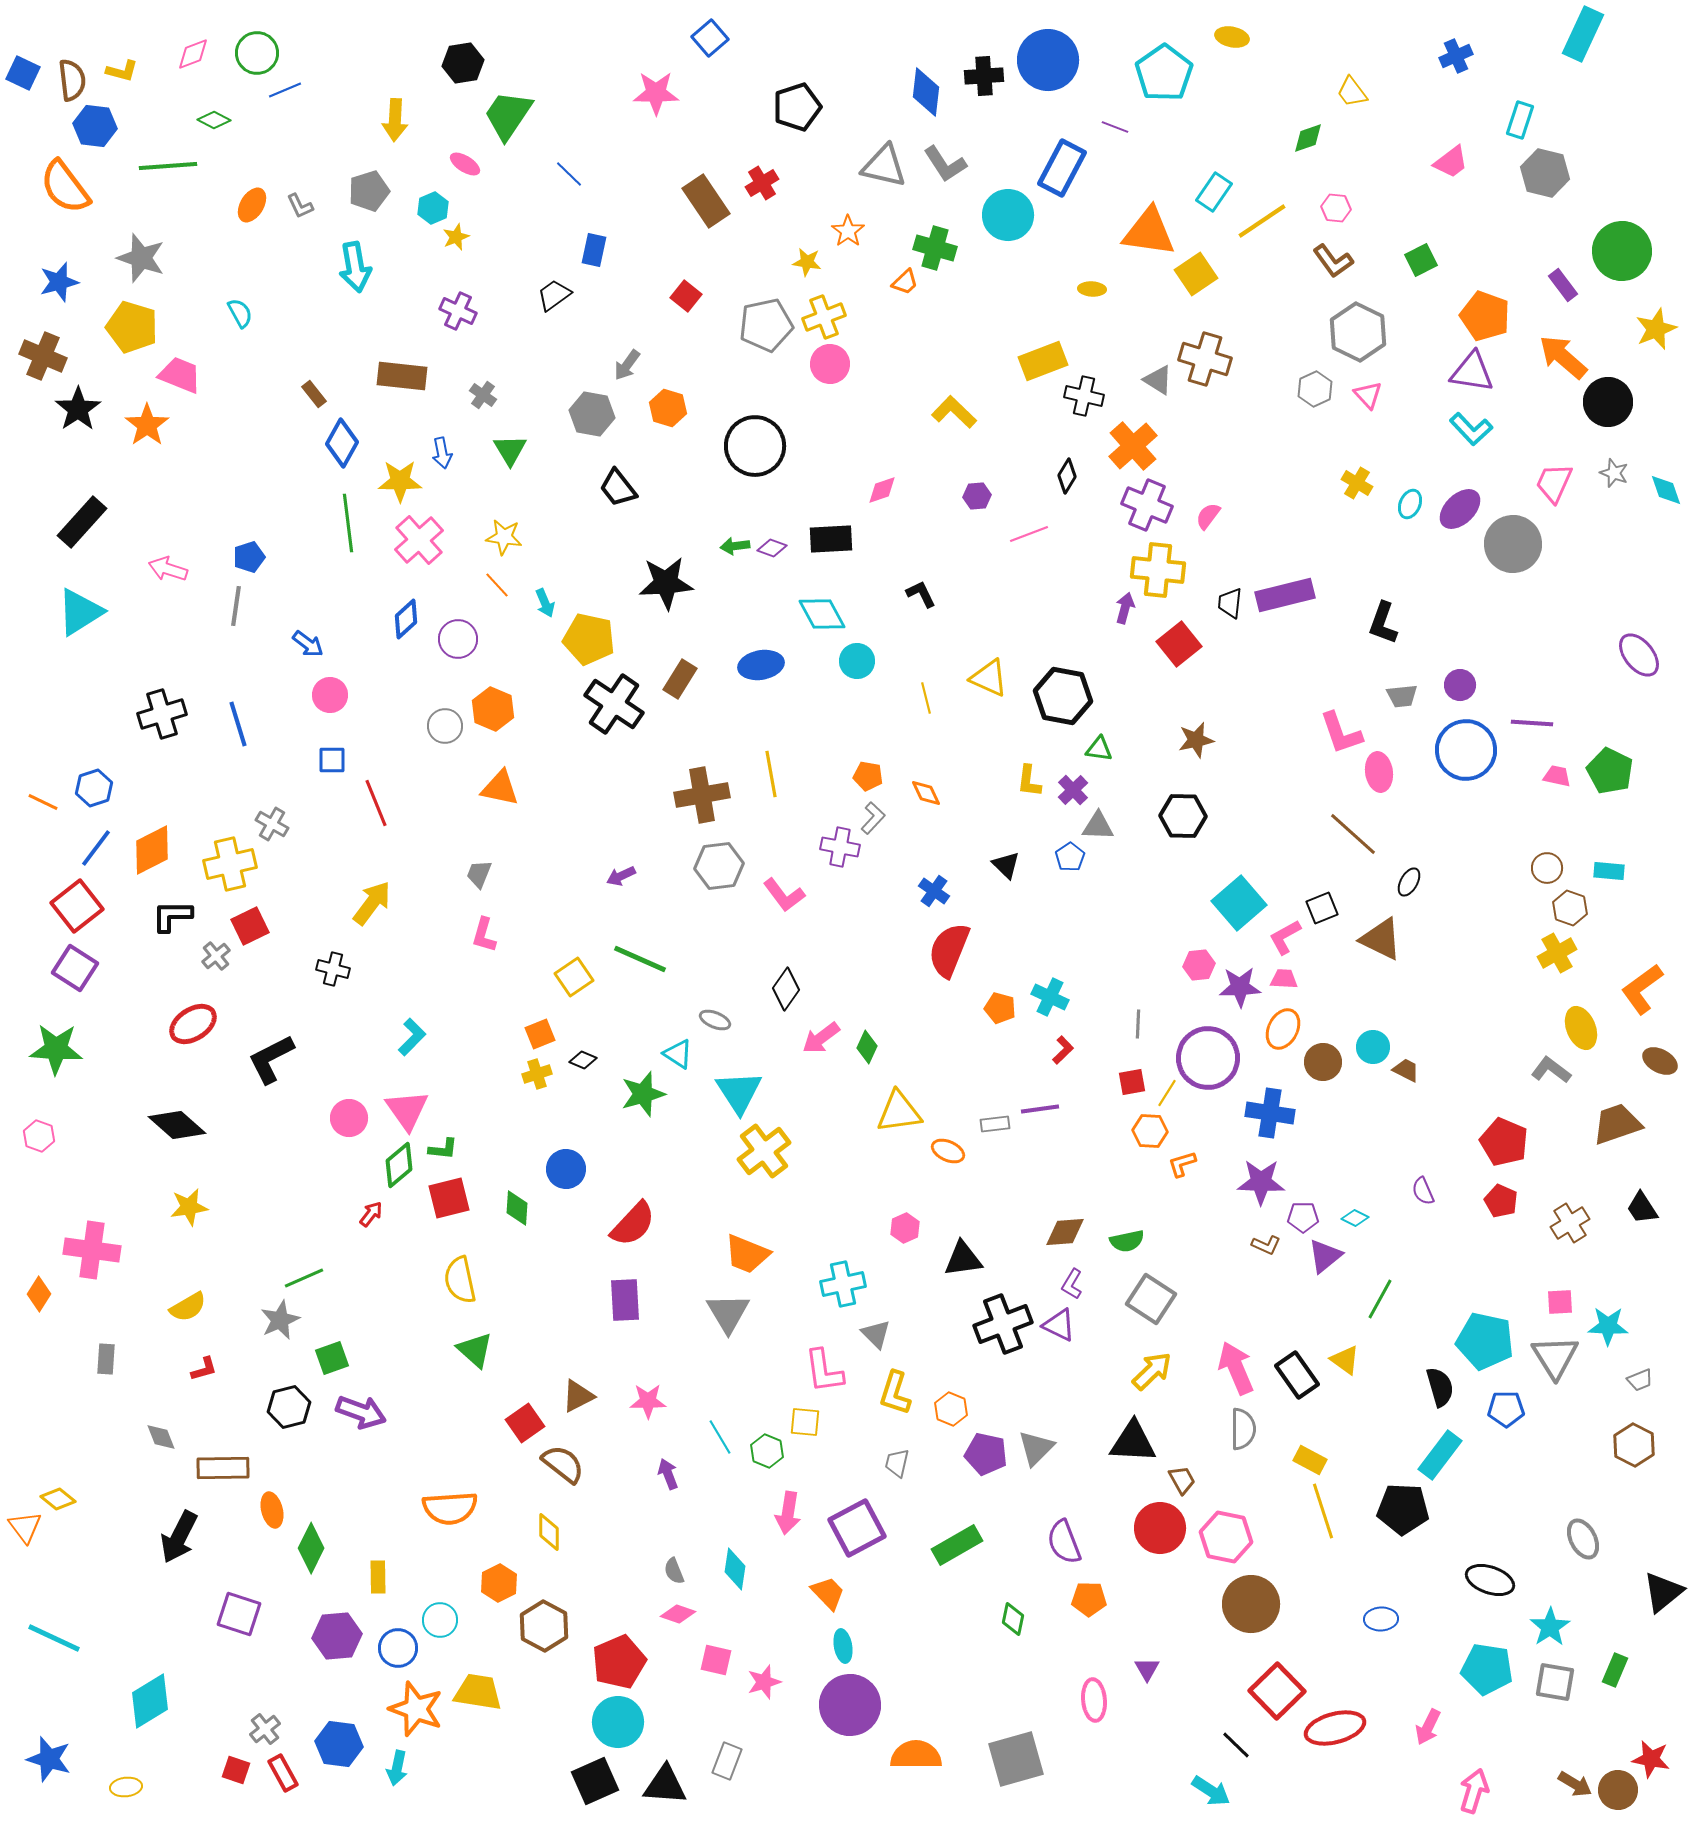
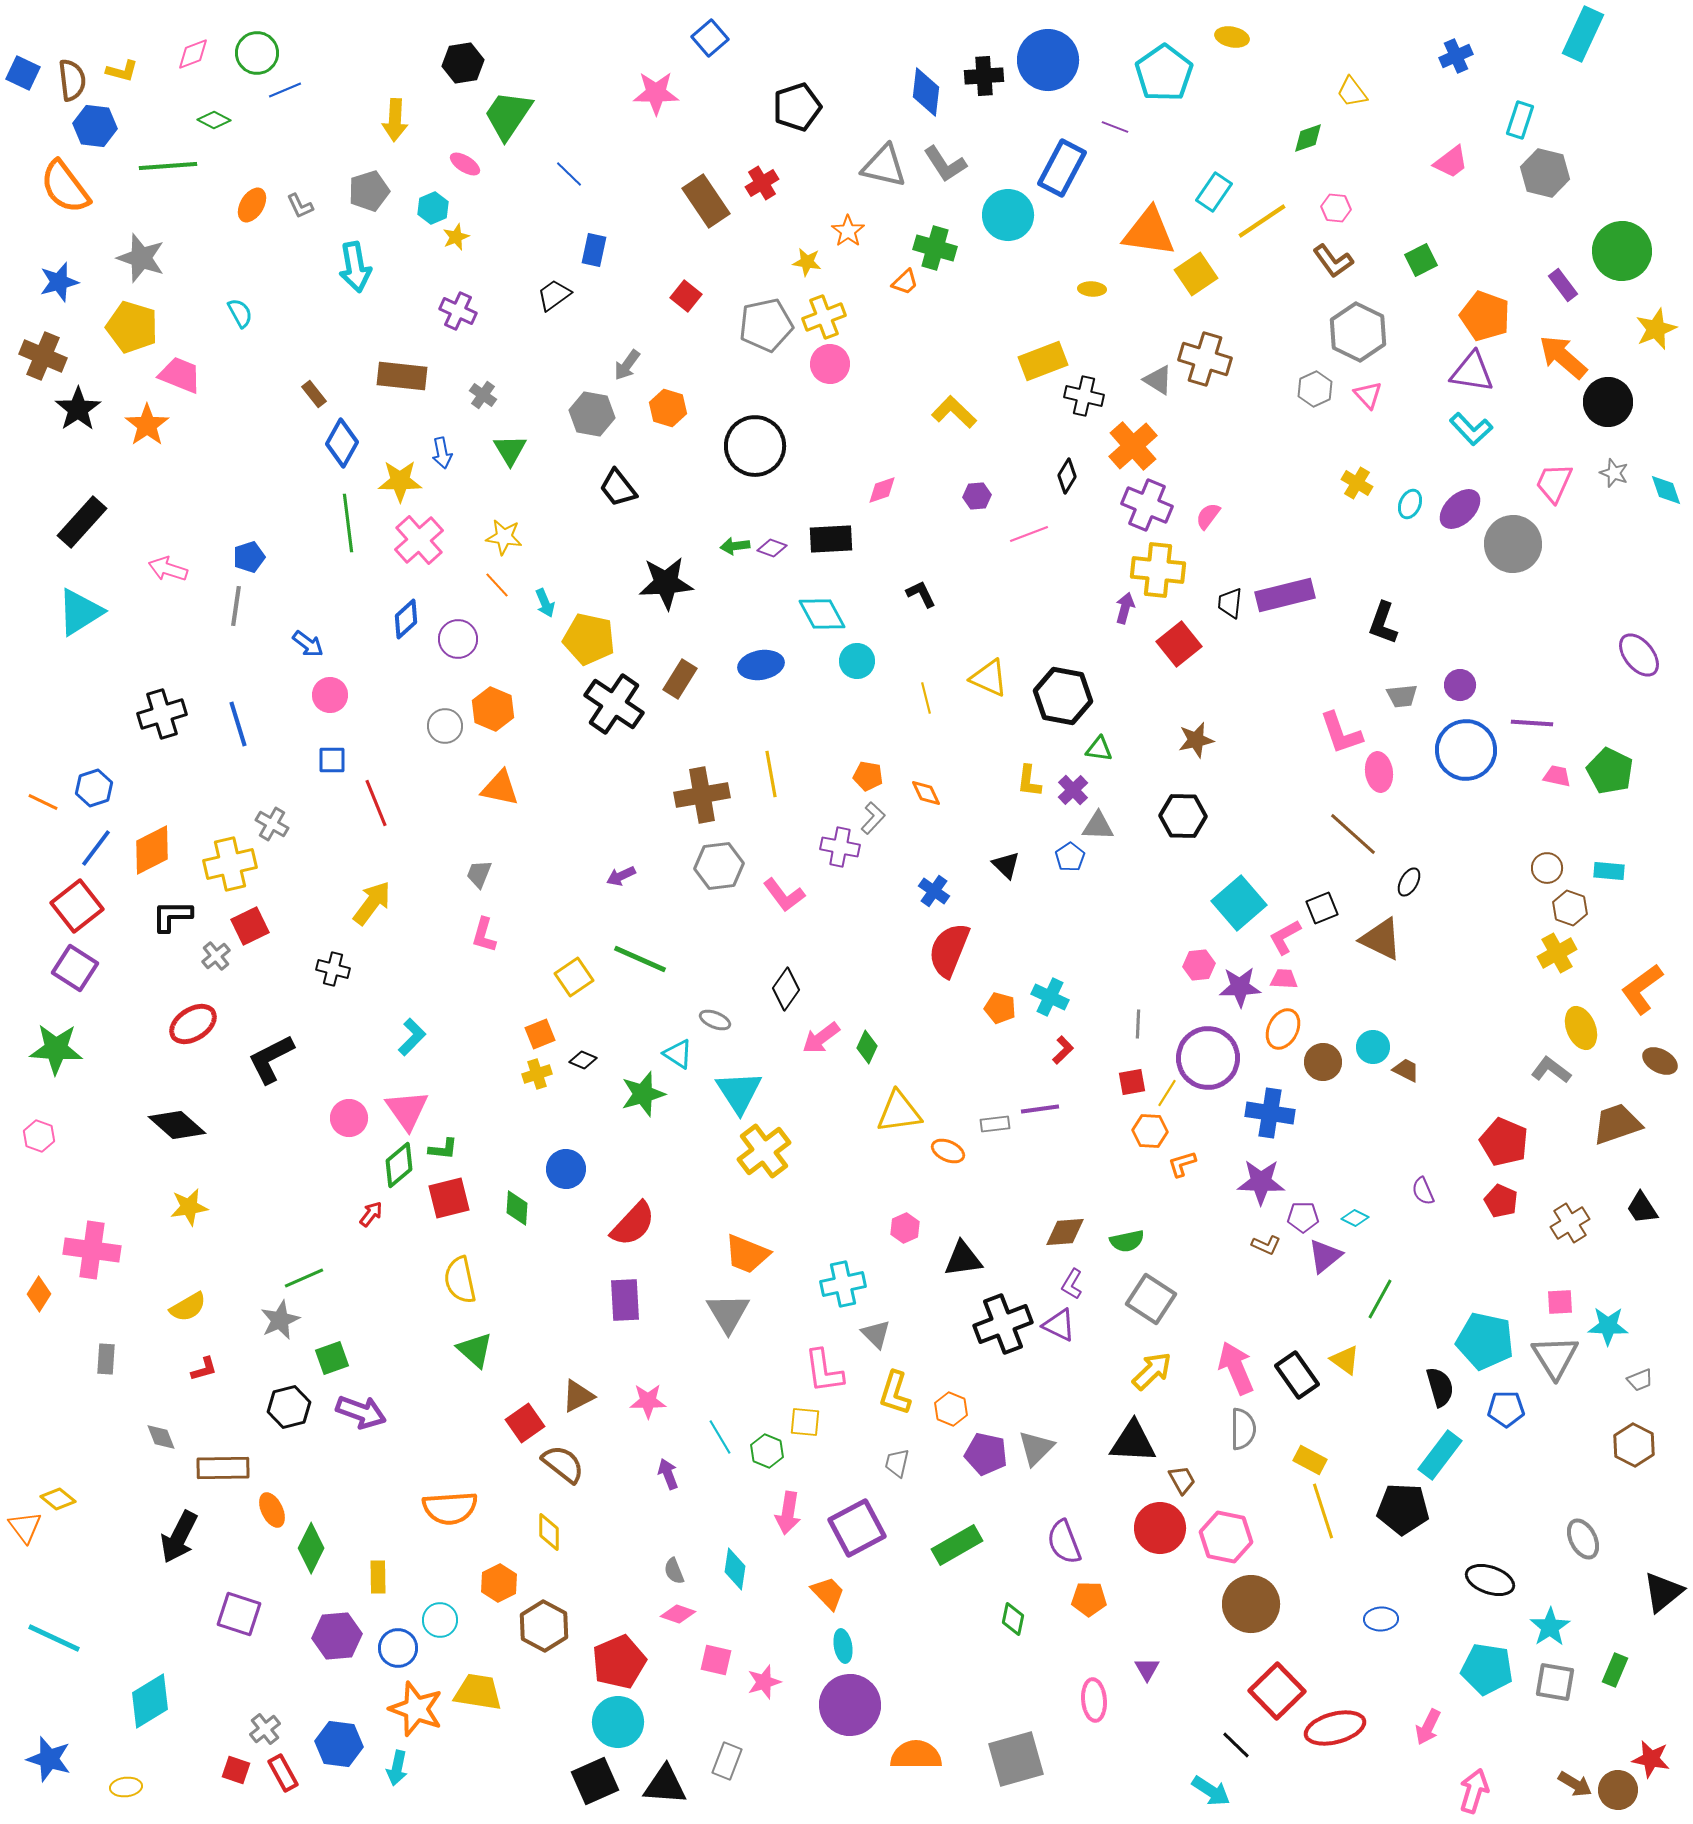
orange ellipse at (272, 1510): rotated 12 degrees counterclockwise
